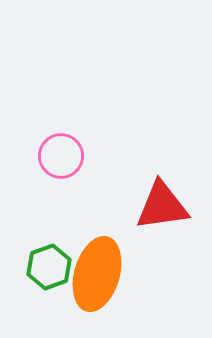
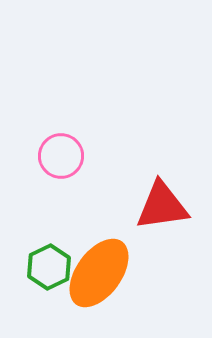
green hexagon: rotated 6 degrees counterclockwise
orange ellipse: moved 2 px right, 1 px up; rotated 20 degrees clockwise
